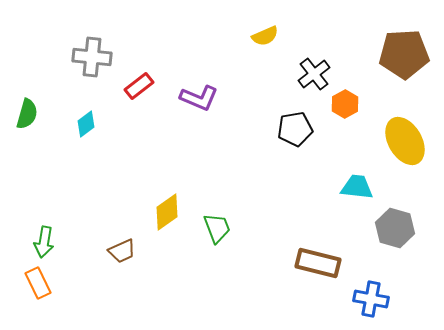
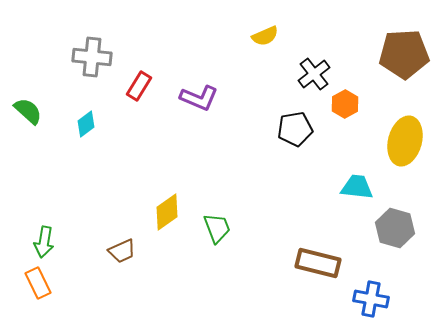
red rectangle: rotated 20 degrees counterclockwise
green semicircle: moved 1 px right, 3 px up; rotated 64 degrees counterclockwise
yellow ellipse: rotated 45 degrees clockwise
